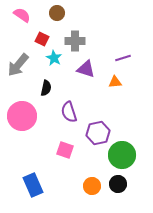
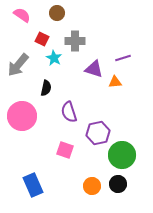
purple triangle: moved 8 px right
